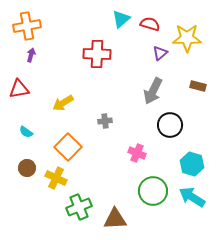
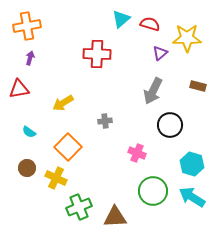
purple arrow: moved 1 px left, 3 px down
cyan semicircle: moved 3 px right
brown triangle: moved 2 px up
